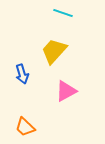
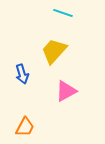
orange trapezoid: rotated 105 degrees counterclockwise
